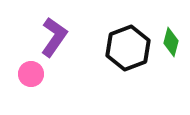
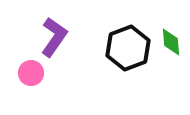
green diamond: rotated 20 degrees counterclockwise
pink circle: moved 1 px up
